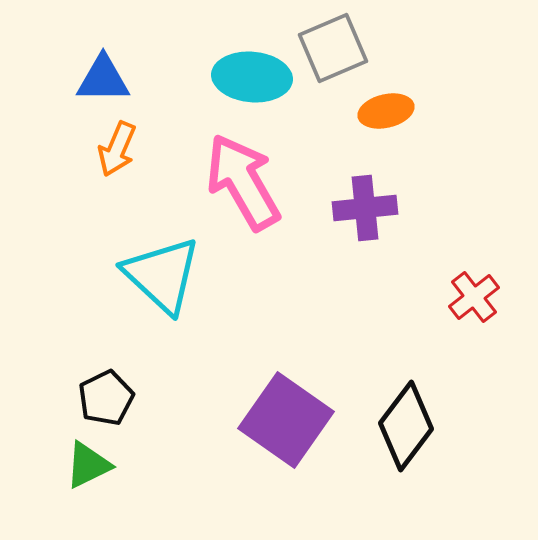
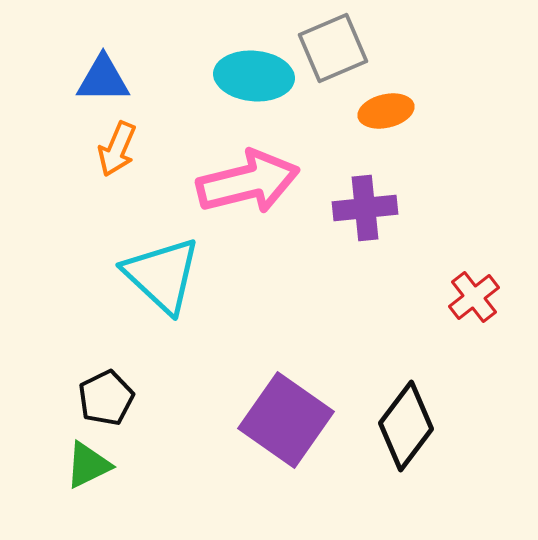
cyan ellipse: moved 2 px right, 1 px up
pink arrow: moved 5 px right; rotated 106 degrees clockwise
